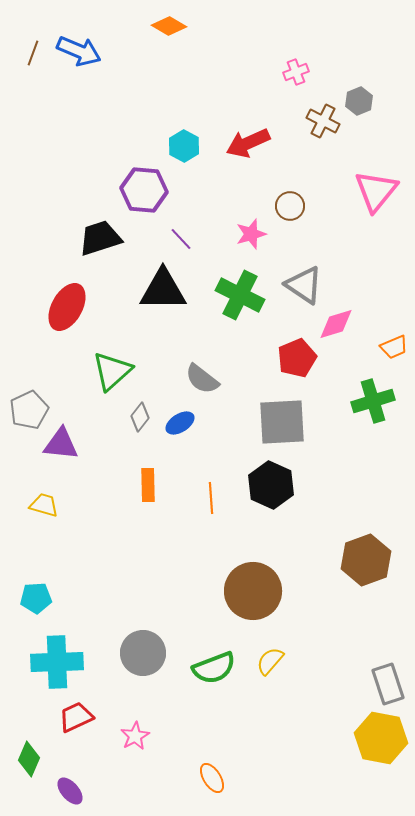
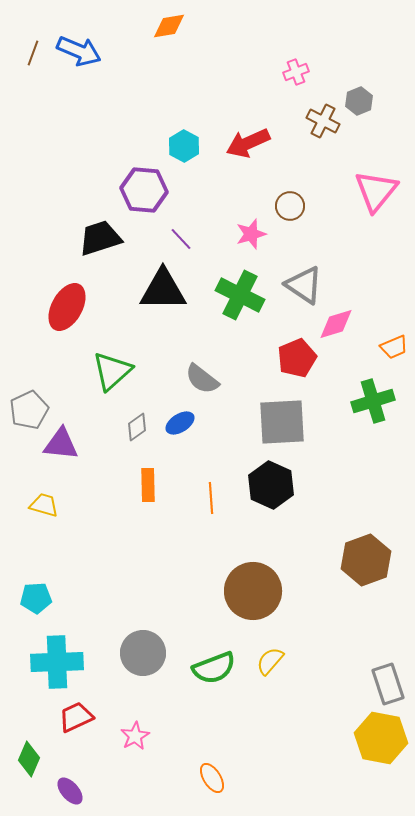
orange diamond at (169, 26): rotated 40 degrees counterclockwise
gray diamond at (140, 417): moved 3 px left, 10 px down; rotated 16 degrees clockwise
